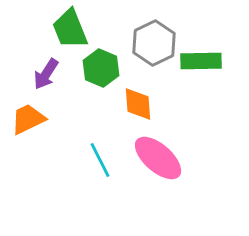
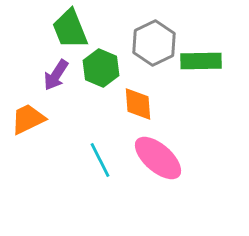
purple arrow: moved 10 px right, 1 px down
